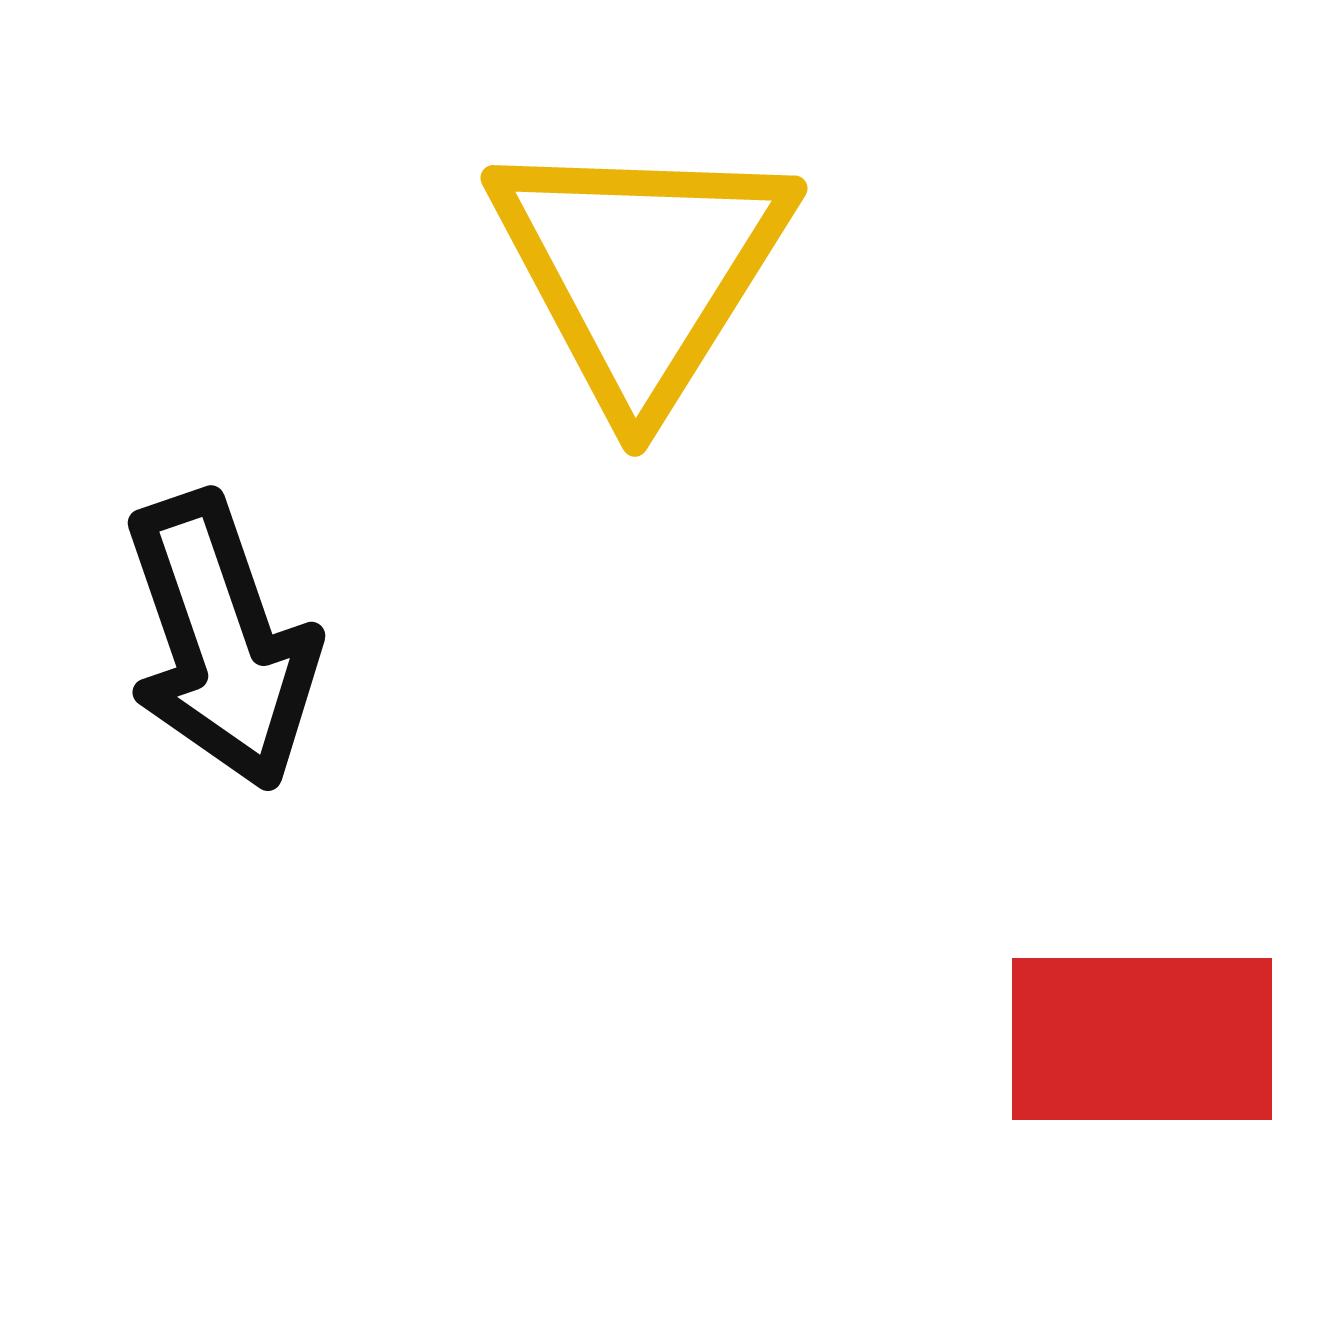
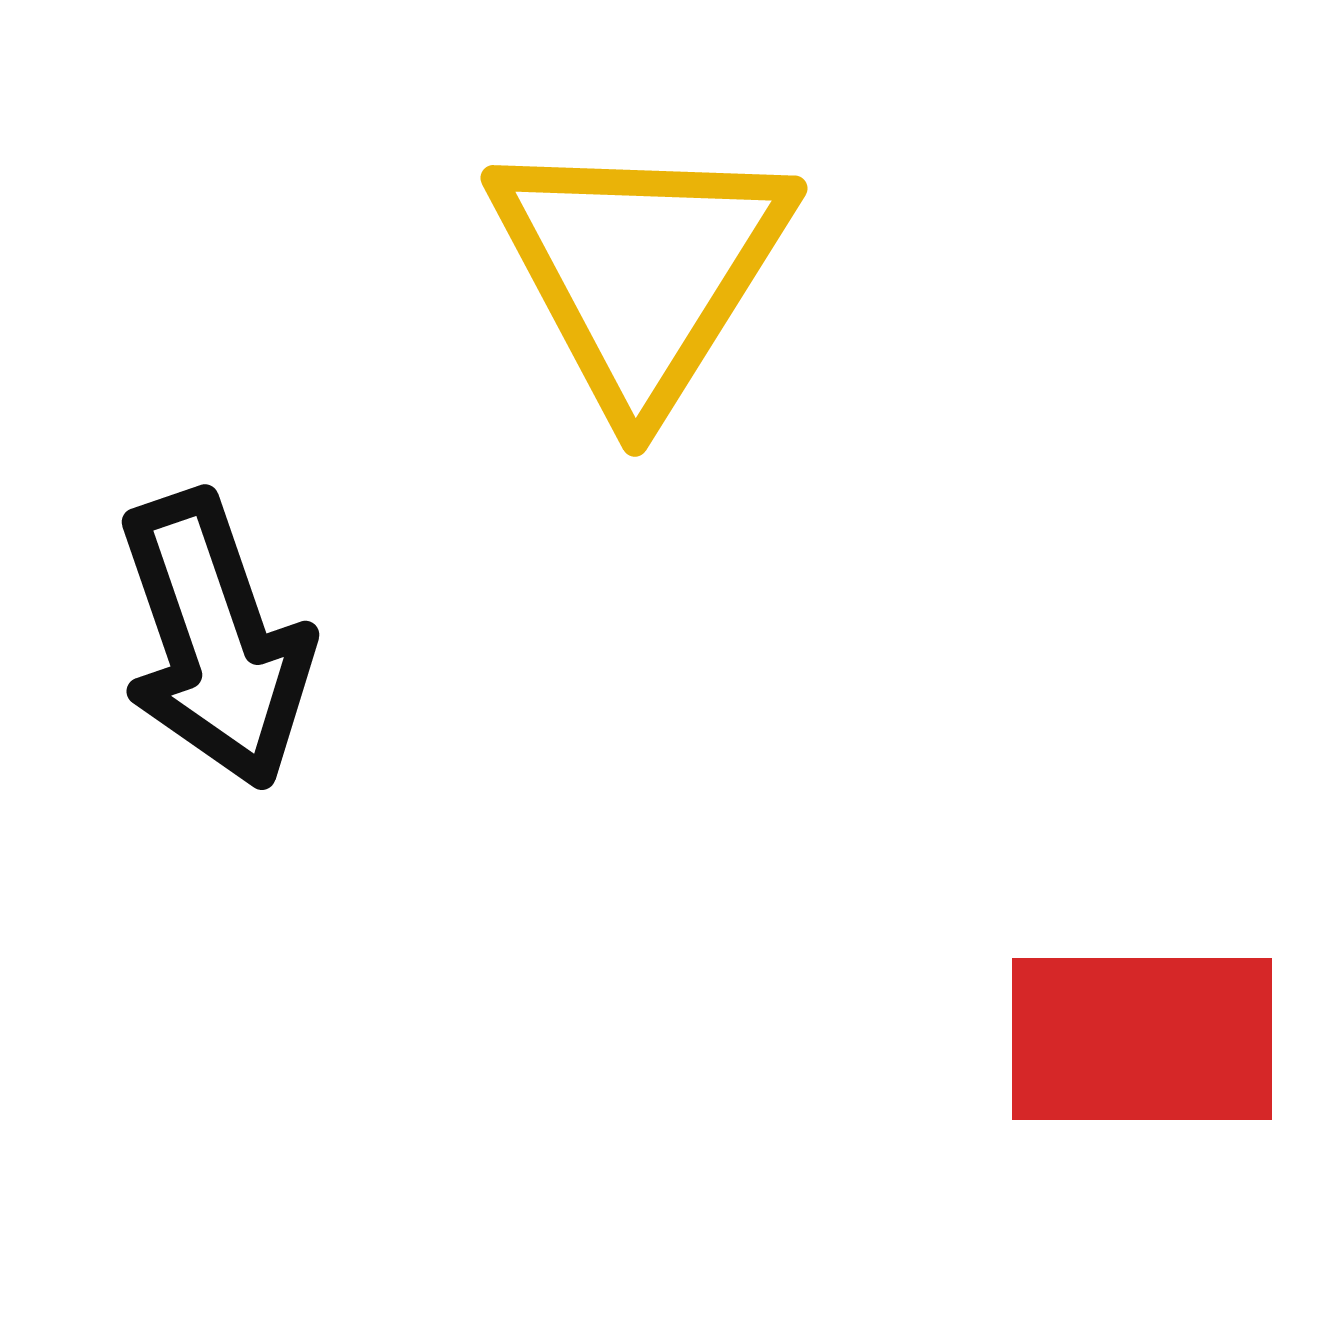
black arrow: moved 6 px left, 1 px up
